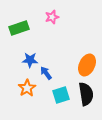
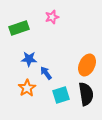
blue star: moved 1 px left, 1 px up
